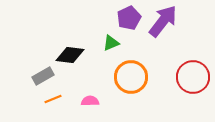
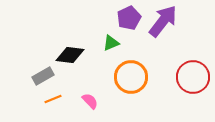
pink semicircle: rotated 48 degrees clockwise
